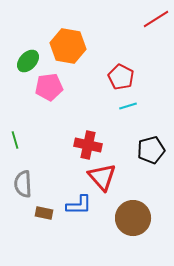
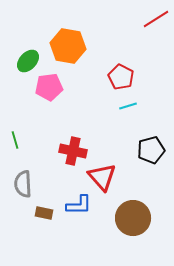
red cross: moved 15 px left, 6 px down
